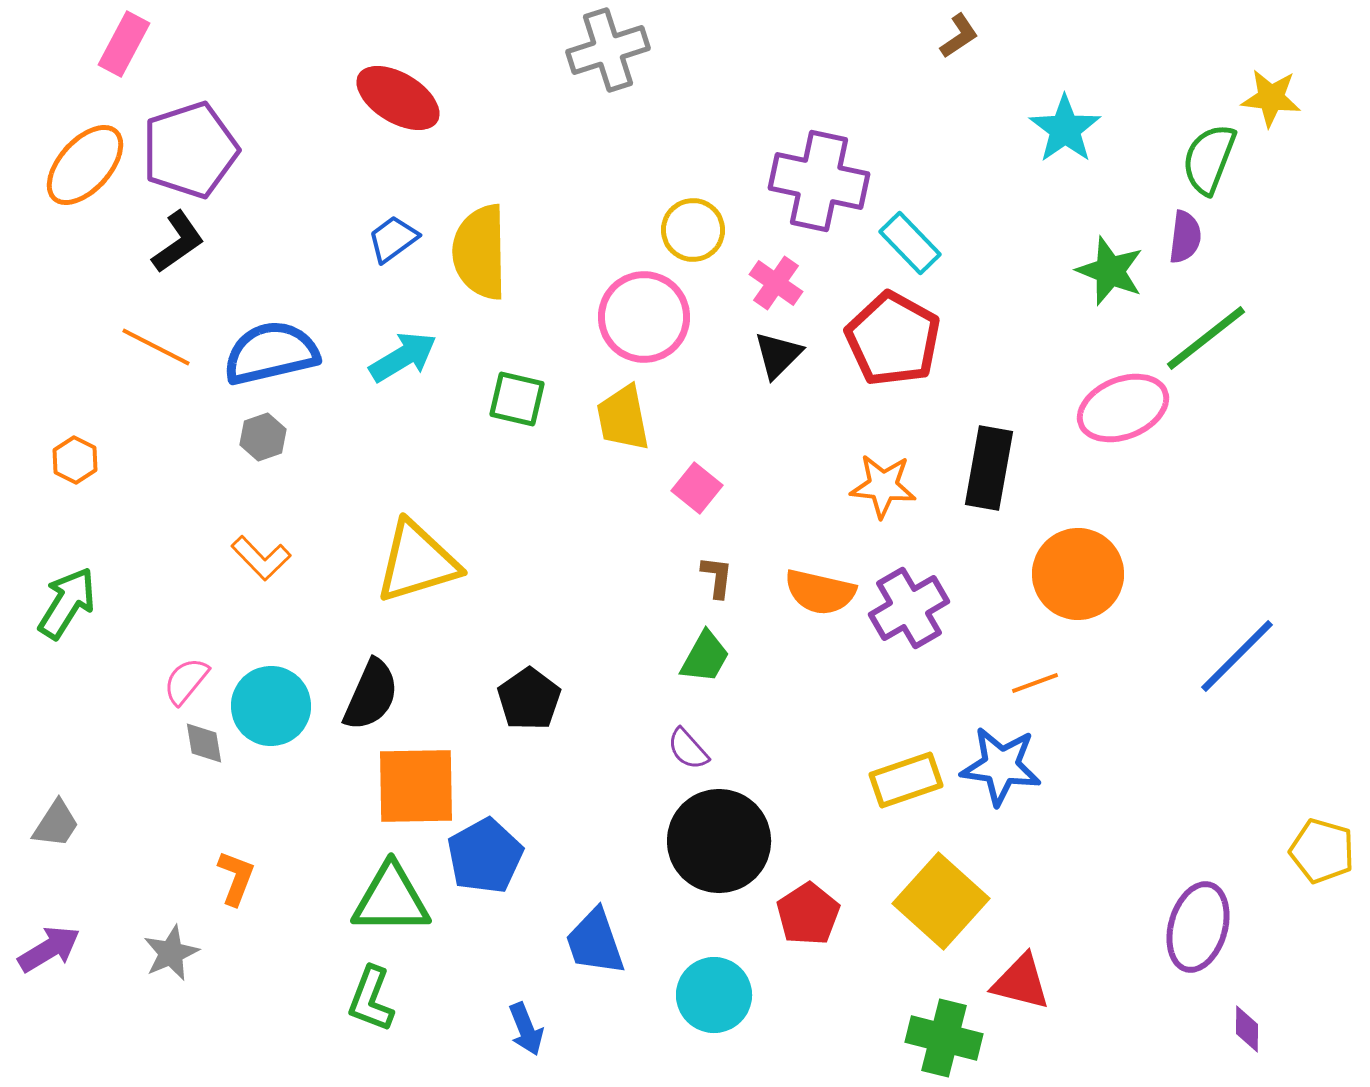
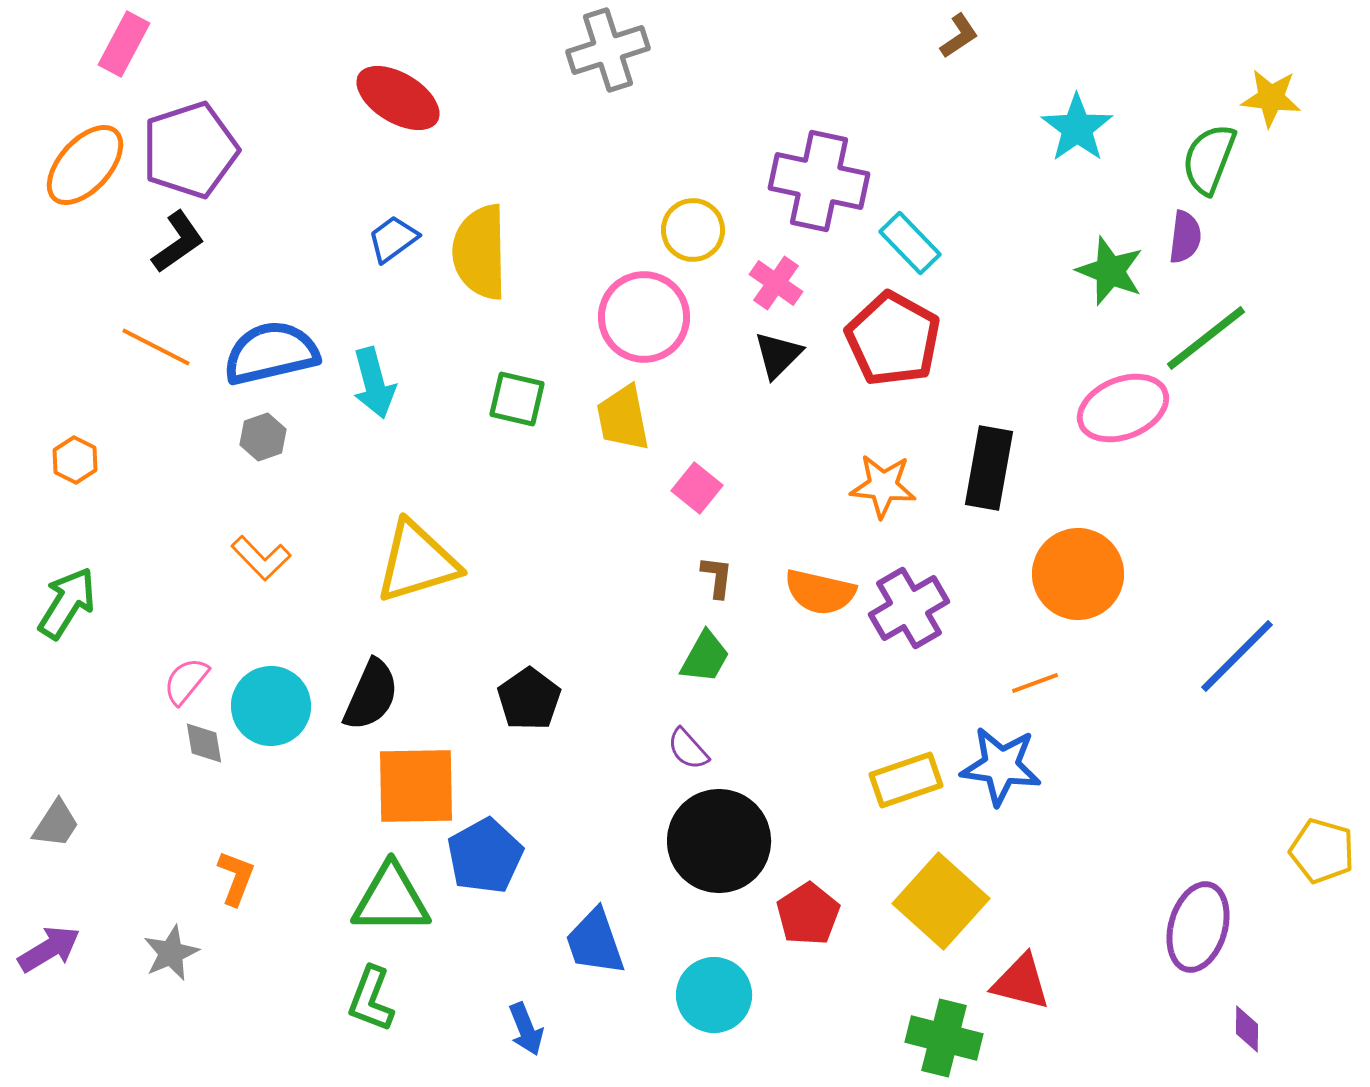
cyan star at (1065, 129): moved 12 px right, 1 px up
cyan arrow at (403, 357): moved 29 px left, 26 px down; rotated 106 degrees clockwise
